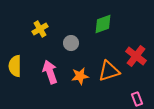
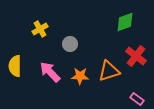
green diamond: moved 22 px right, 2 px up
gray circle: moved 1 px left, 1 px down
pink arrow: rotated 25 degrees counterclockwise
orange star: rotated 12 degrees clockwise
pink rectangle: rotated 32 degrees counterclockwise
